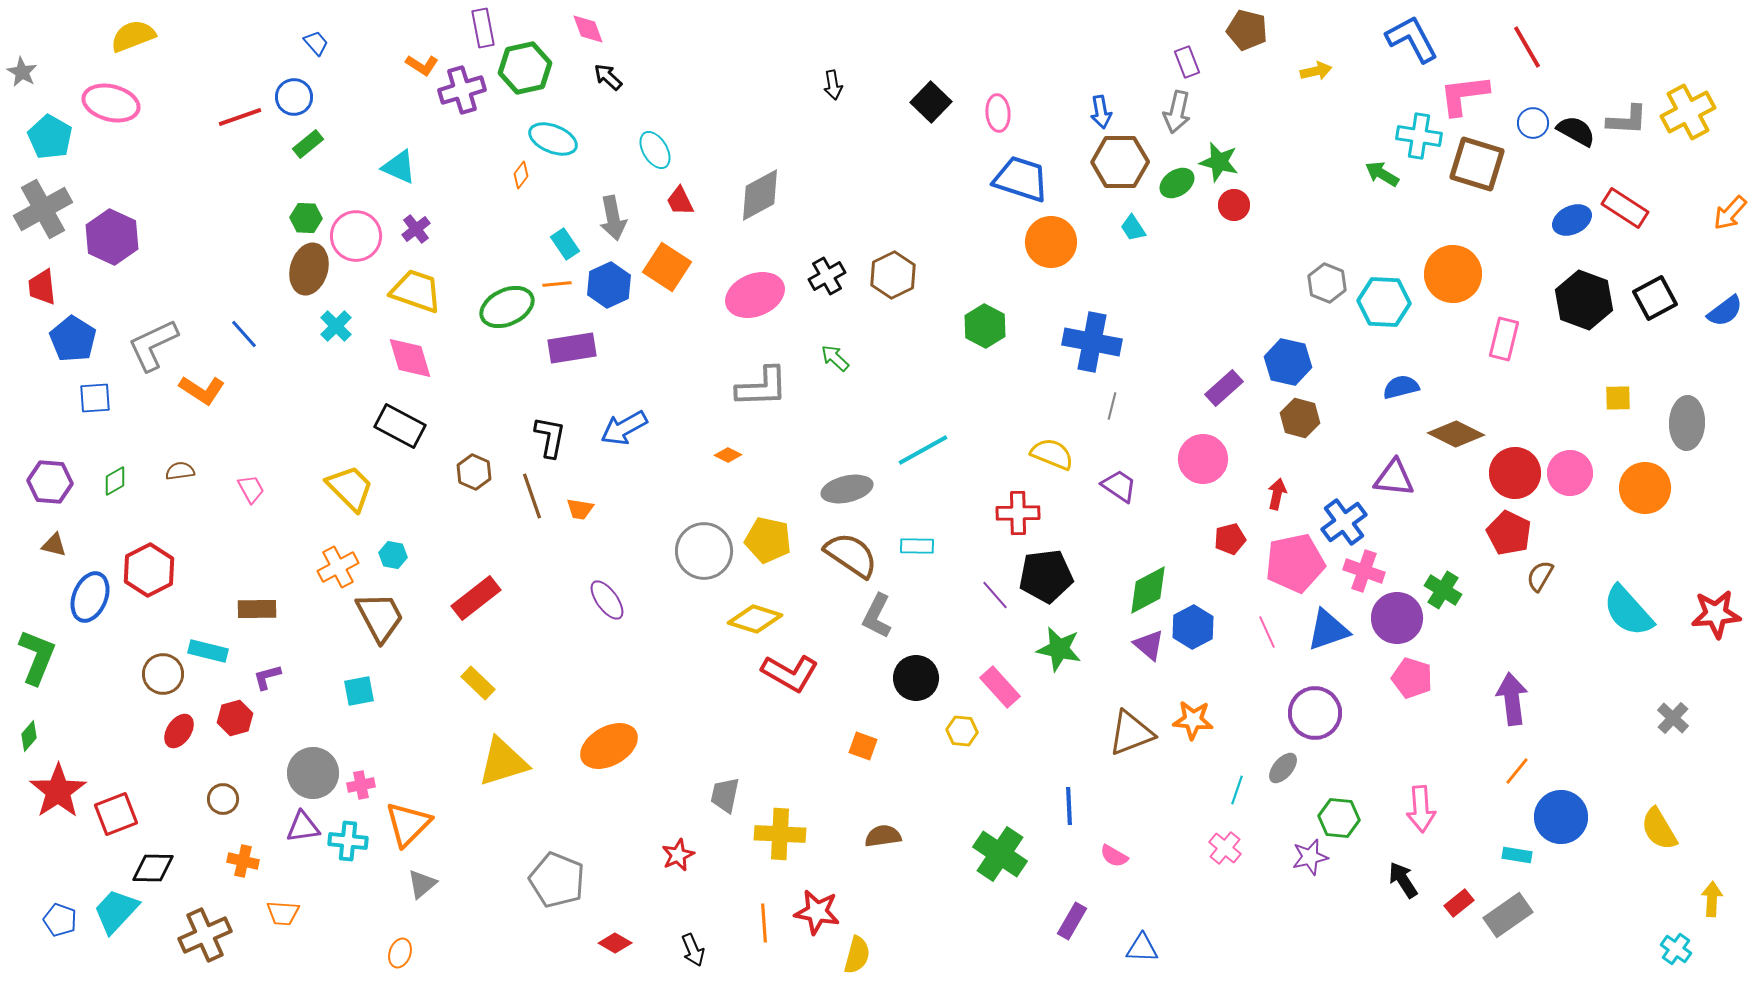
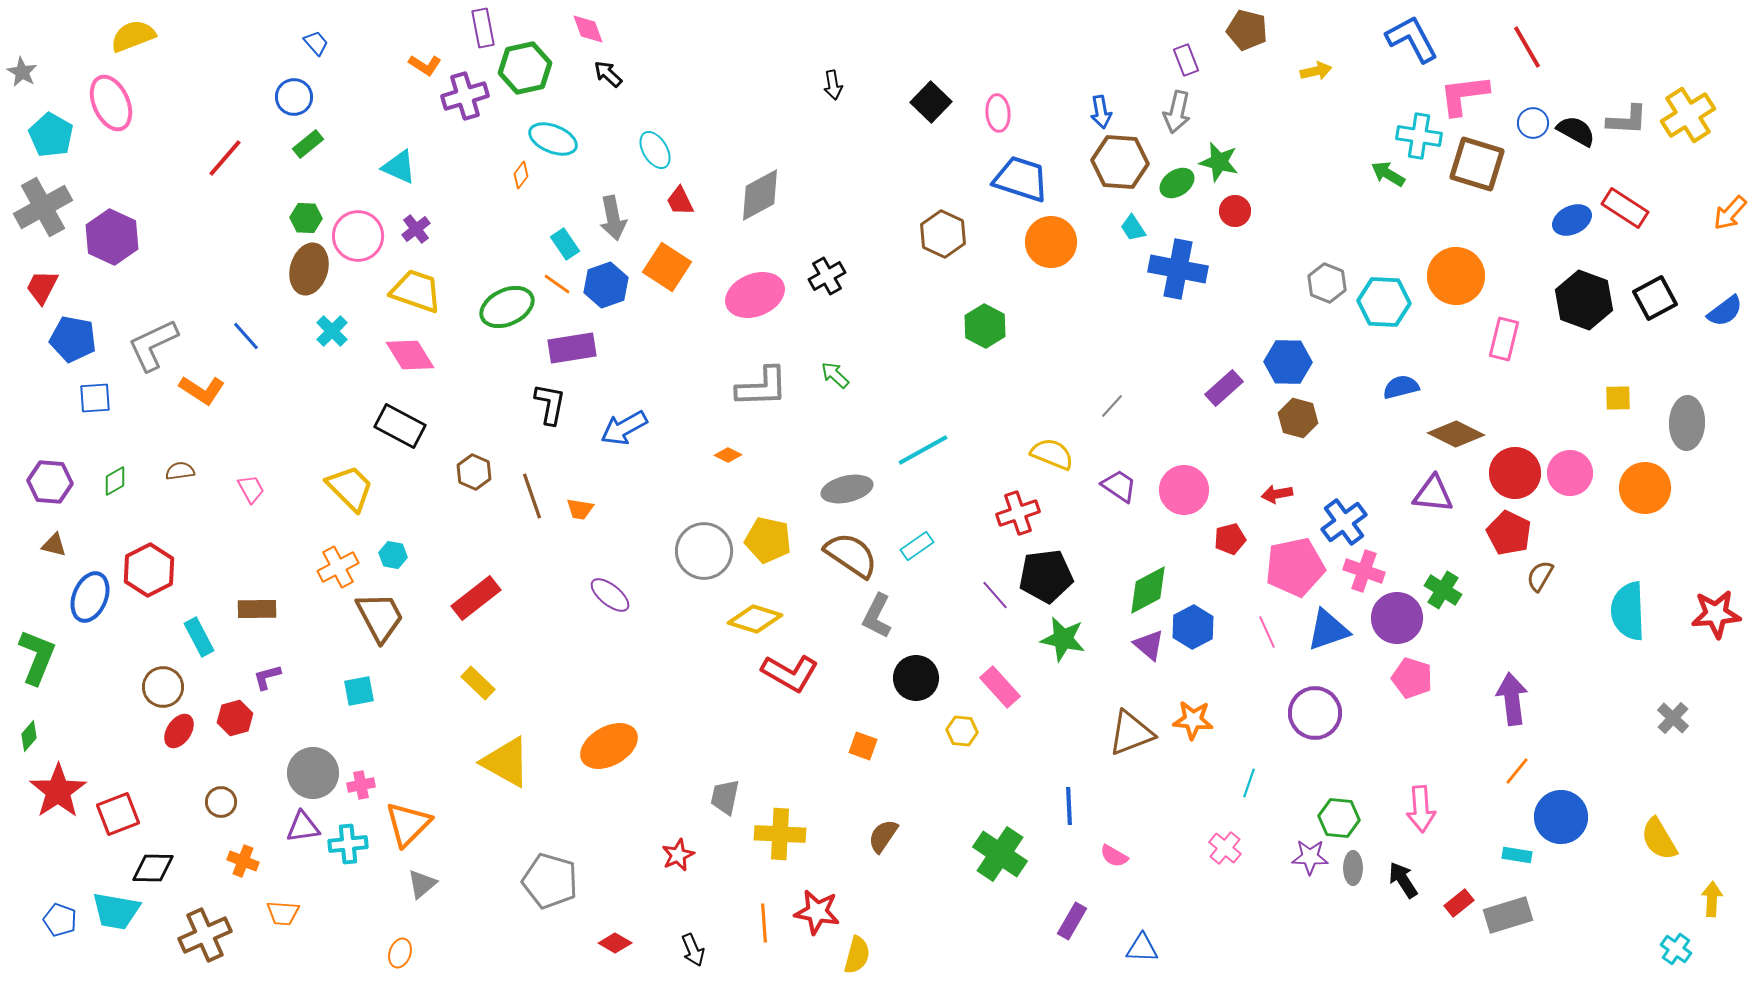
purple rectangle at (1187, 62): moved 1 px left, 2 px up
orange L-shape at (422, 65): moved 3 px right
black arrow at (608, 77): moved 3 px up
purple cross at (462, 90): moved 3 px right, 6 px down
pink ellipse at (111, 103): rotated 52 degrees clockwise
yellow cross at (1688, 112): moved 3 px down; rotated 4 degrees counterclockwise
red line at (240, 117): moved 15 px left, 41 px down; rotated 30 degrees counterclockwise
cyan pentagon at (50, 137): moved 1 px right, 2 px up
brown hexagon at (1120, 162): rotated 4 degrees clockwise
green arrow at (1382, 174): moved 6 px right
red circle at (1234, 205): moved 1 px right, 6 px down
gray cross at (43, 209): moved 2 px up
pink circle at (356, 236): moved 2 px right
orange circle at (1453, 274): moved 3 px right, 2 px down
brown hexagon at (893, 275): moved 50 px right, 41 px up; rotated 9 degrees counterclockwise
orange line at (557, 284): rotated 40 degrees clockwise
blue hexagon at (609, 285): moved 3 px left; rotated 6 degrees clockwise
red trapezoid at (42, 287): rotated 33 degrees clockwise
cyan cross at (336, 326): moved 4 px left, 5 px down
blue line at (244, 334): moved 2 px right, 2 px down
blue pentagon at (73, 339): rotated 21 degrees counterclockwise
blue cross at (1092, 342): moved 86 px right, 73 px up
pink diamond at (410, 358): moved 3 px up; rotated 15 degrees counterclockwise
green arrow at (835, 358): moved 17 px down
blue hexagon at (1288, 362): rotated 12 degrees counterclockwise
gray line at (1112, 406): rotated 28 degrees clockwise
brown hexagon at (1300, 418): moved 2 px left
black L-shape at (550, 437): moved 33 px up
pink circle at (1203, 459): moved 19 px left, 31 px down
purple triangle at (1394, 478): moved 39 px right, 16 px down
red arrow at (1277, 494): rotated 112 degrees counterclockwise
red cross at (1018, 513): rotated 18 degrees counterclockwise
cyan rectangle at (917, 546): rotated 36 degrees counterclockwise
pink pentagon at (1295, 563): moved 4 px down
purple ellipse at (607, 600): moved 3 px right, 5 px up; rotated 15 degrees counterclockwise
cyan semicircle at (1628, 611): rotated 40 degrees clockwise
green star at (1059, 649): moved 4 px right, 10 px up
cyan rectangle at (208, 651): moved 9 px left, 14 px up; rotated 48 degrees clockwise
brown circle at (163, 674): moved 13 px down
yellow triangle at (503, 762): moved 3 px right; rotated 46 degrees clockwise
gray ellipse at (1283, 768): moved 70 px right, 100 px down; rotated 40 degrees counterclockwise
cyan line at (1237, 790): moved 12 px right, 7 px up
gray trapezoid at (725, 795): moved 2 px down
brown circle at (223, 799): moved 2 px left, 3 px down
red square at (116, 814): moved 2 px right
yellow semicircle at (1659, 829): moved 10 px down
brown semicircle at (883, 836): rotated 48 degrees counterclockwise
cyan cross at (348, 841): moved 3 px down; rotated 12 degrees counterclockwise
purple star at (1310, 857): rotated 15 degrees clockwise
orange cross at (243, 861): rotated 8 degrees clockwise
gray pentagon at (557, 880): moved 7 px left, 1 px down; rotated 6 degrees counterclockwise
cyan trapezoid at (116, 911): rotated 123 degrees counterclockwise
gray rectangle at (1508, 915): rotated 18 degrees clockwise
